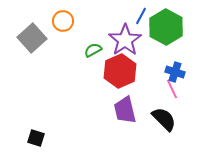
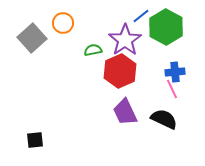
blue line: rotated 24 degrees clockwise
orange circle: moved 2 px down
green semicircle: rotated 18 degrees clockwise
blue cross: rotated 24 degrees counterclockwise
purple trapezoid: moved 2 px down; rotated 12 degrees counterclockwise
black semicircle: rotated 20 degrees counterclockwise
black square: moved 1 px left, 2 px down; rotated 24 degrees counterclockwise
